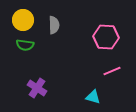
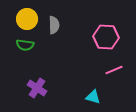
yellow circle: moved 4 px right, 1 px up
pink line: moved 2 px right, 1 px up
